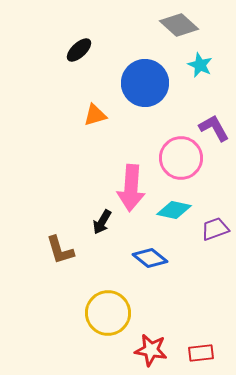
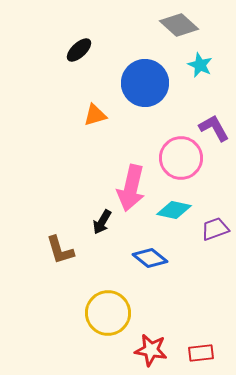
pink arrow: rotated 9 degrees clockwise
